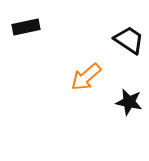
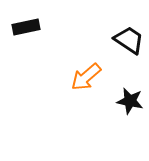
black star: moved 1 px right, 1 px up
